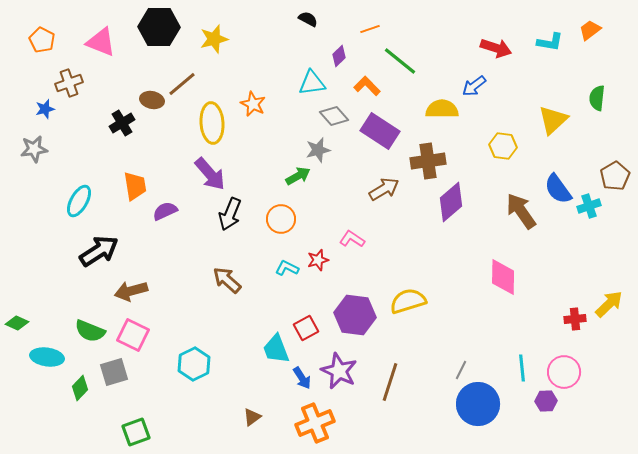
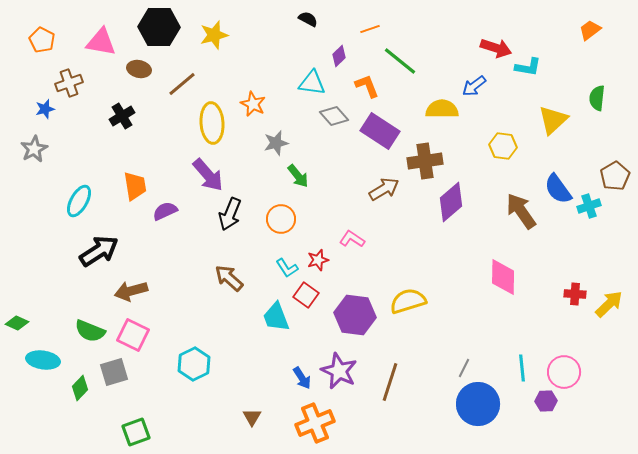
yellow star at (214, 39): moved 4 px up
pink triangle at (101, 42): rotated 12 degrees counterclockwise
cyan L-shape at (550, 42): moved 22 px left, 25 px down
cyan triangle at (312, 83): rotated 16 degrees clockwise
orange L-shape at (367, 86): rotated 24 degrees clockwise
brown ellipse at (152, 100): moved 13 px left, 31 px up
black cross at (122, 123): moved 7 px up
gray star at (34, 149): rotated 20 degrees counterclockwise
gray star at (318, 150): moved 42 px left, 7 px up
brown cross at (428, 161): moved 3 px left
purple arrow at (210, 174): moved 2 px left, 1 px down
green arrow at (298, 176): rotated 80 degrees clockwise
cyan L-shape at (287, 268): rotated 150 degrees counterclockwise
brown arrow at (227, 280): moved 2 px right, 2 px up
red cross at (575, 319): moved 25 px up; rotated 10 degrees clockwise
red square at (306, 328): moved 33 px up; rotated 25 degrees counterclockwise
cyan trapezoid at (276, 349): moved 32 px up
cyan ellipse at (47, 357): moved 4 px left, 3 px down
gray line at (461, 370): moved 3 px right, 2 px up
brown triangle at (252, 417): rotated 24 degrees counterclockwise
